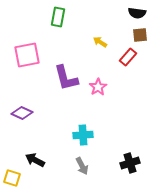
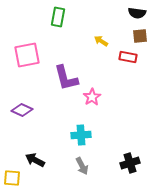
brown square: moved 1 px down
yellow arrow: moved 1 px right, 1 px up
red rectangle: rotated 60 degrees clockwise
pink star: moved 6 px left, 10 px down
purple diamond: moved 3 px up
cyan cross: moved 2 px left
yellow square: rotated 12 degrees counterclockwise
